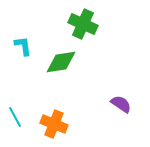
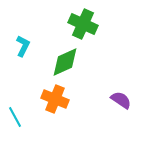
cyan L-shape: rotated 35 degrees clockwise
green diamond: moved 4 px right; rotated 16 degrees counterclockwise
purple semicircle: moved 4 px up
orange cross: moved 1 px right, 25 px up
